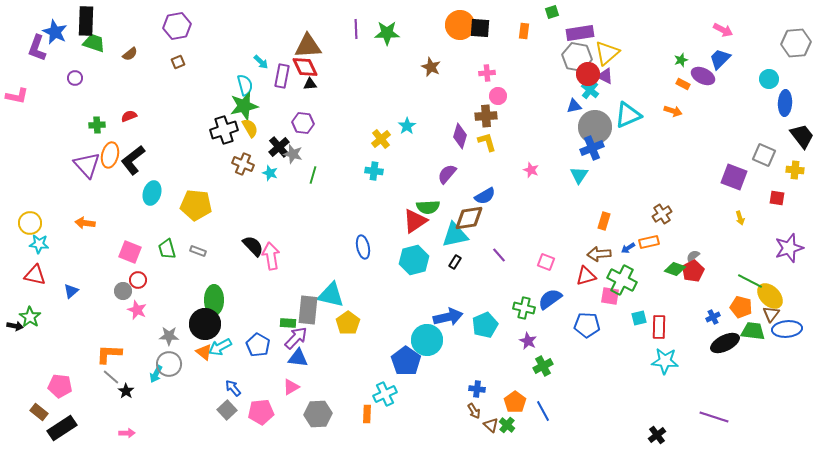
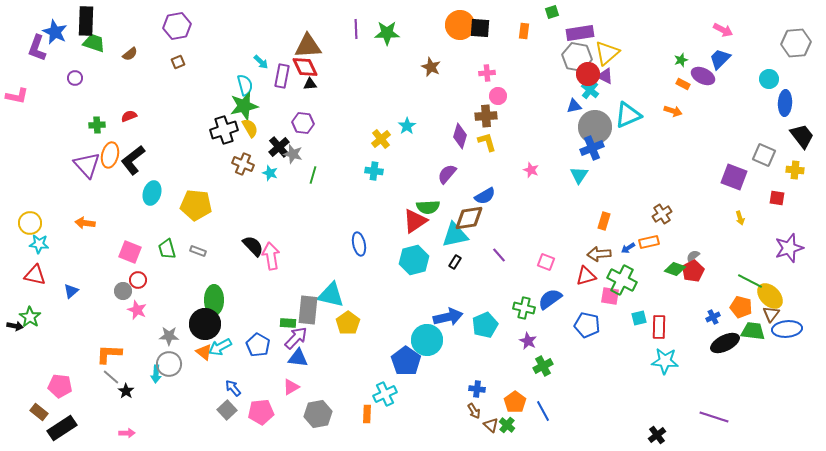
blue ellipse at (363, 247): moved 4 px left, 3 px up
blue pentagon at (587, 325): rotated 10 degrees clockwise
cyan arrow at (156, 374): rotated 24 degrees counterclockwise
gray hexagon at (318, 414): rotated 8 degrees counterclockwise
